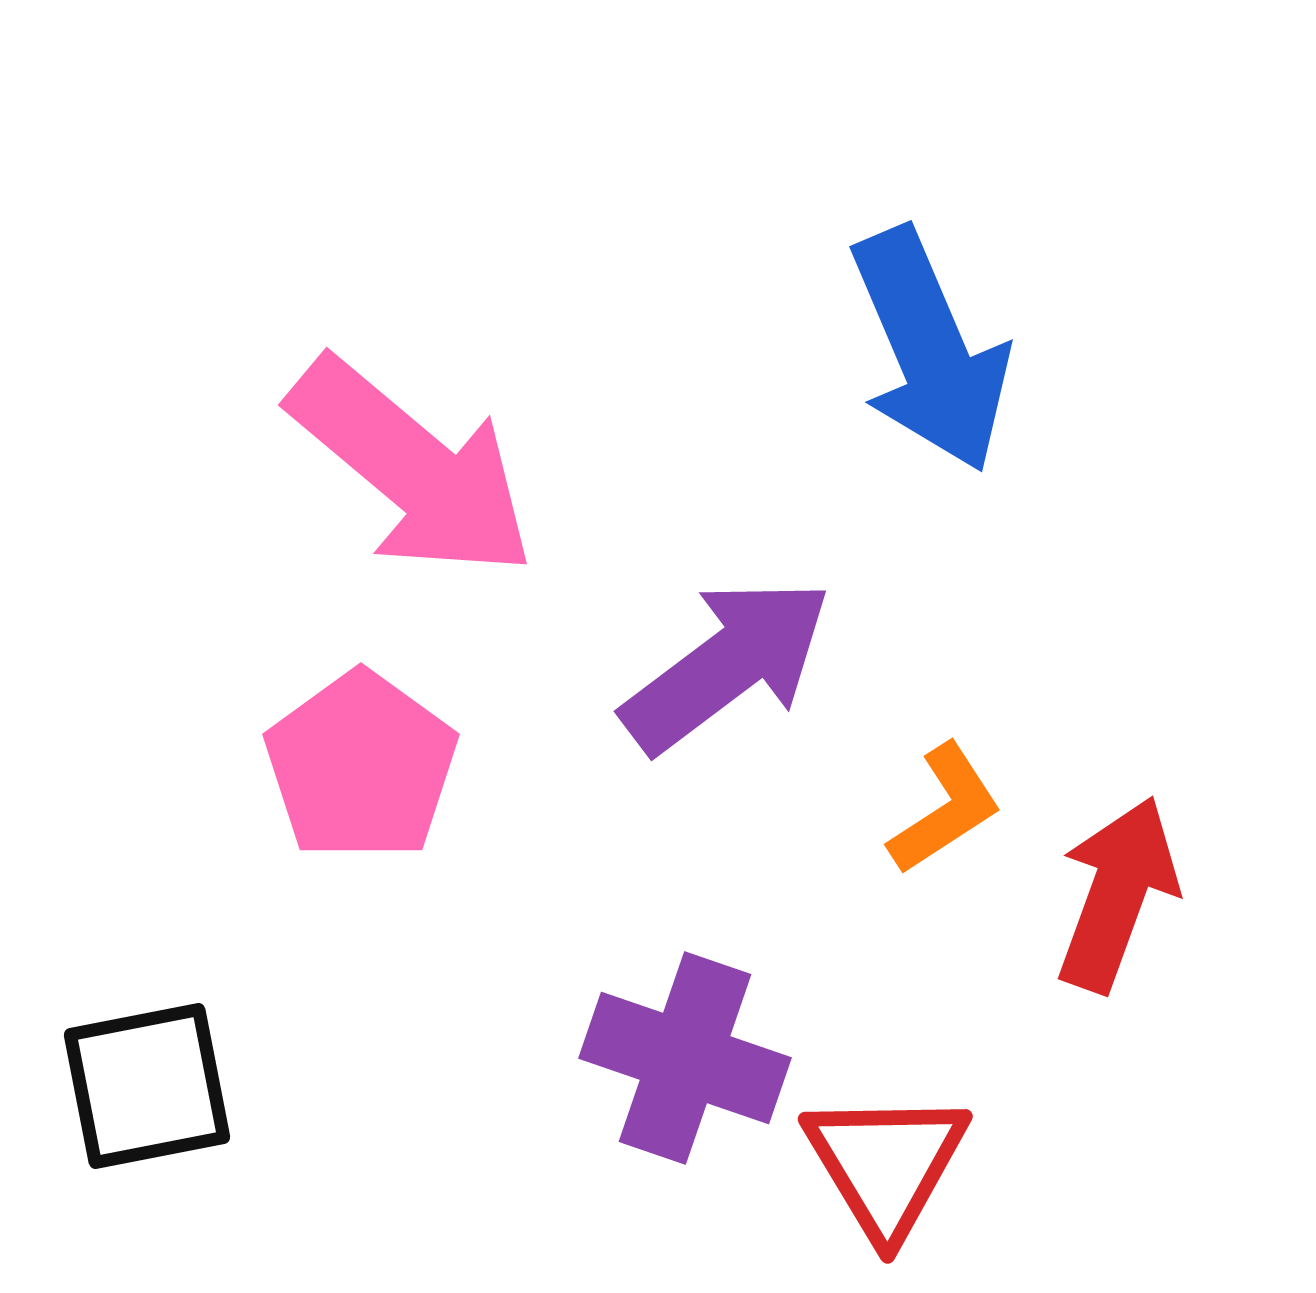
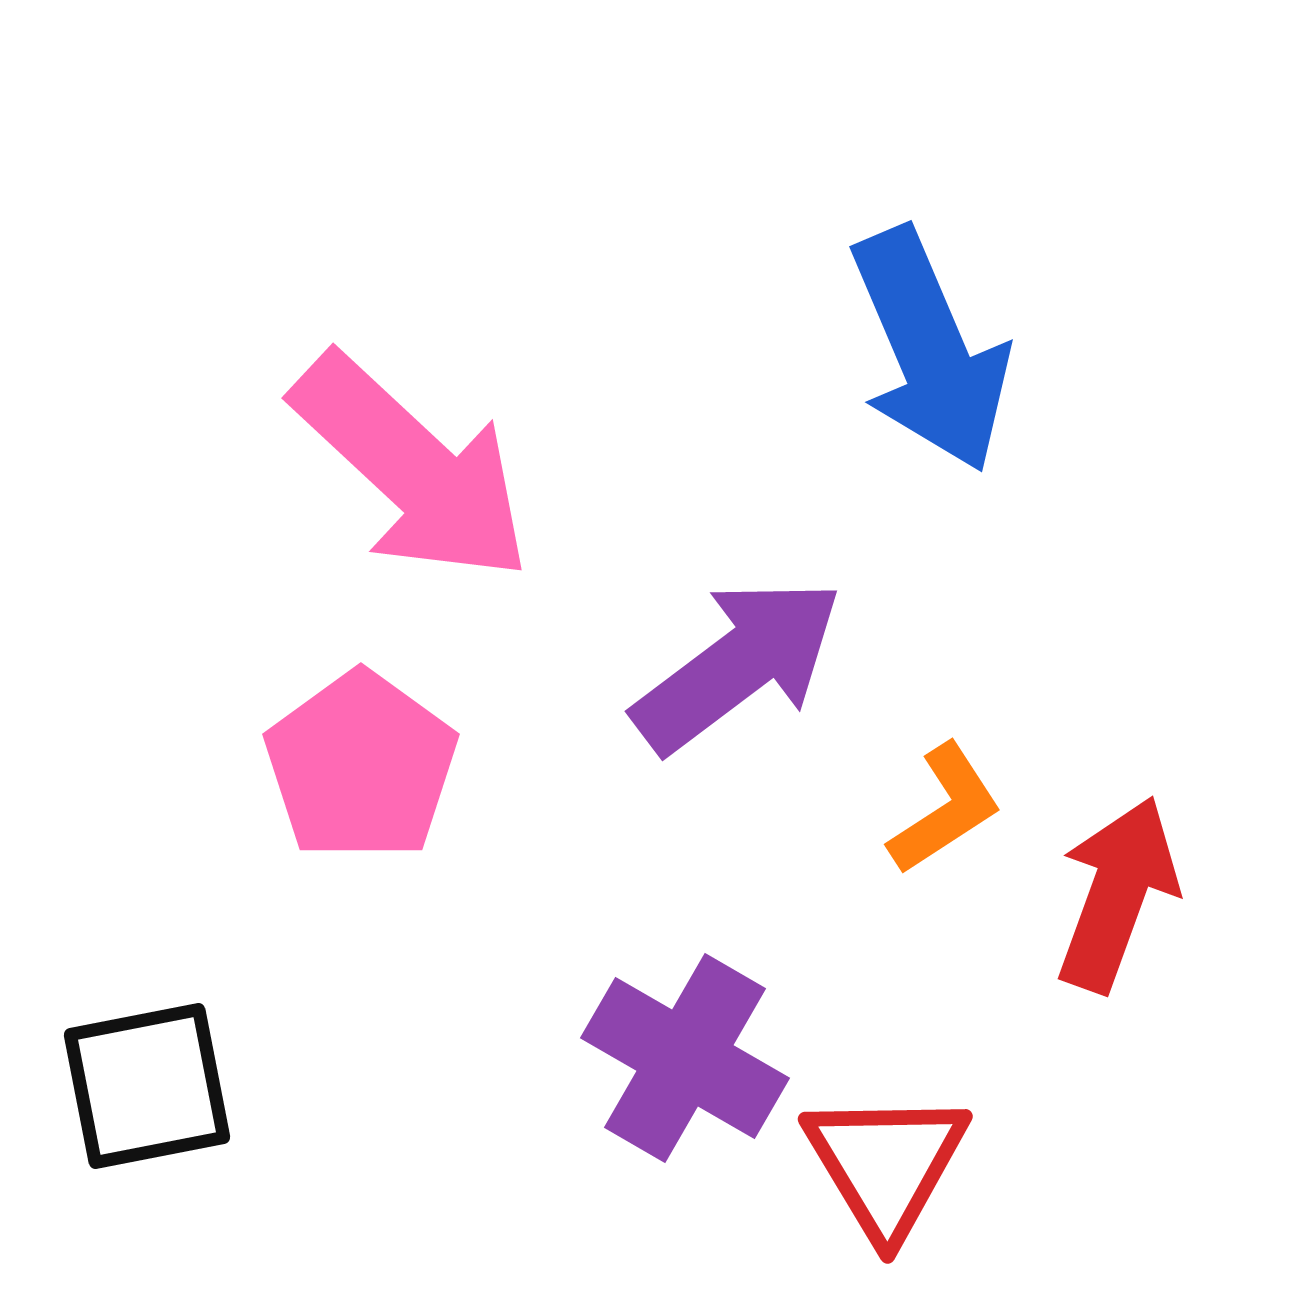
pink arrow: rotated 3 degrees clockwise
purple arrow: moved 11 px right
purple cross: rotated 11 degrees clockwise
